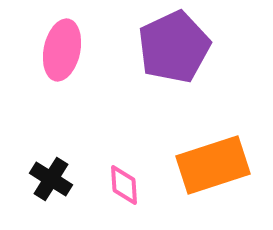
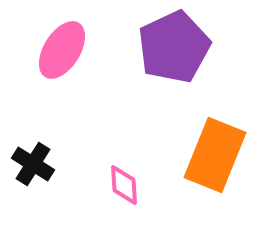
pink ellipse: rotated 20 degrees clockwise
orange rectangle: moved 2 px right, 10 px up; rotated 50 degrees counterclockwise
black cross: moved 18 px left, 15 px up
